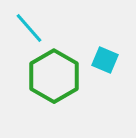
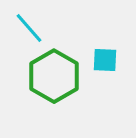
cyan square: rotated 20 degrees counterclockwise
